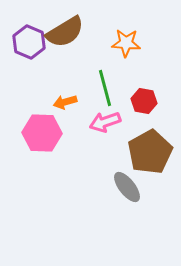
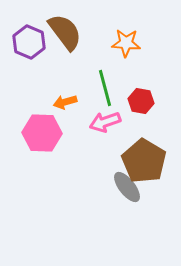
brown semicircle: rotated 96 degrees counterclockwise
red hexagon: moved 3 px left
brown pentagon: moved 6 px left, 9 px down; rotated 12 degrees counterclockwise
